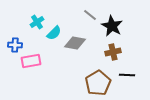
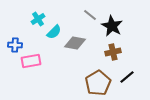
cyan cross: moved 1 px right, 3 px up
cyan semicircle: moved 1 px up
black line: moved 2 px down; rotated 42 degrees counterclockwise
